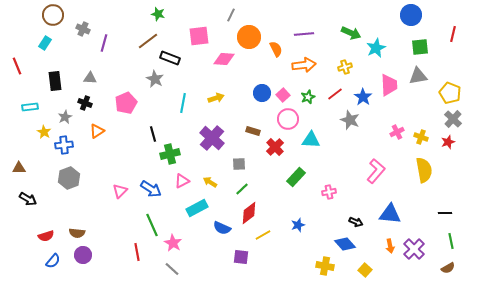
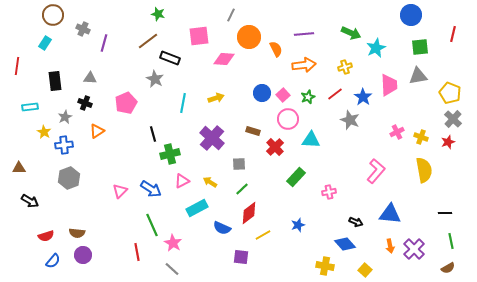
red line at (17, 66): rotated 30 degrees clockwise
black arrow at (28, 199): moved 2 px right, 2 px down
